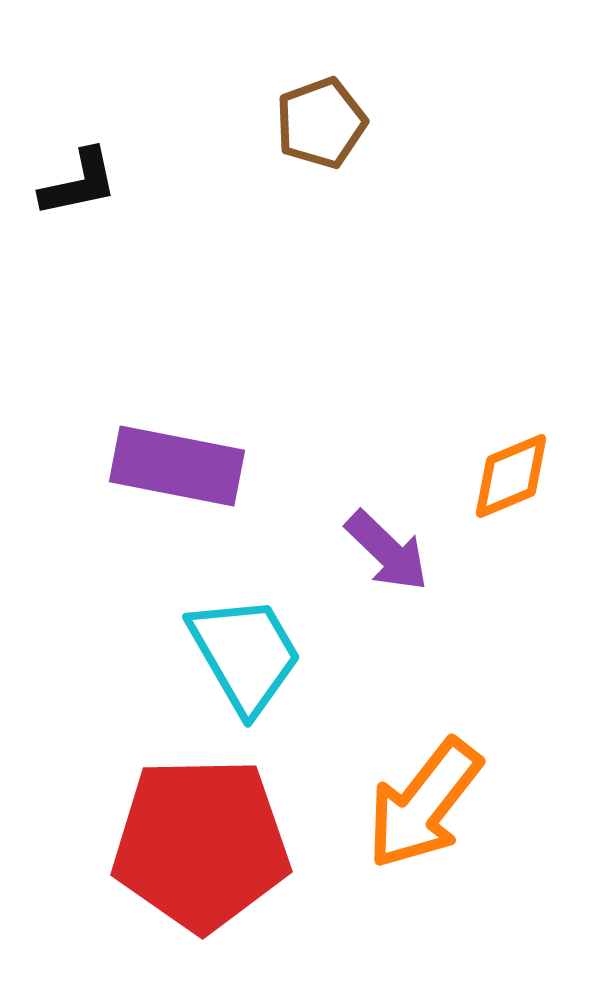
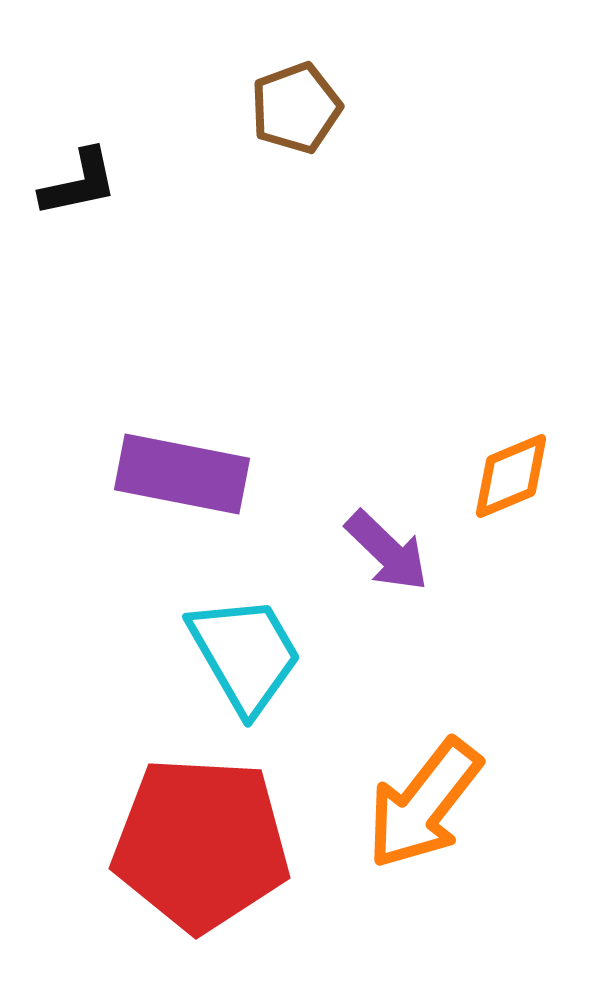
brown pentagon: moved 25 px left, 15 px up
purple rectangle: moved 5 px right, 8 px down
red pentagon: rotated 4 degrees clockwise
